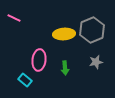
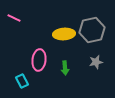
gray hexagon: rotated 10 degrees clockwise
cyan rectangle: moved 3 px left, 1 px down; rotated 24 degrees clockwise
